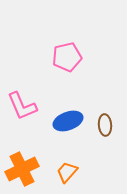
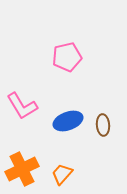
pink L-shape: rotated 8 degrees counterclockwise
brown ellipse: moved 2 px left
orange trapezoid: moved 5 px left, 2 px down
